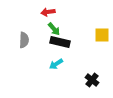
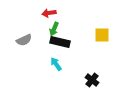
red arrow: moved 1 px right, 1 px down
green arrow: rotated 64 degrees clockwise
gray semicircle: rotated 63 degrees clockwise
cyan arrow: rotated 88 degrees clockwise
